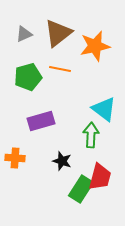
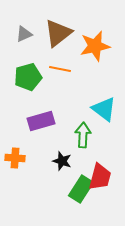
green arrow: moved 8 px left
